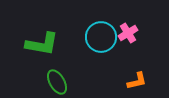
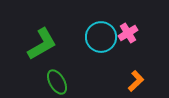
green L-shape: rotated 40 degrees counterclockwise
orange L-shape: moved 1 px left; rotated 30 degrees counterclockwise
